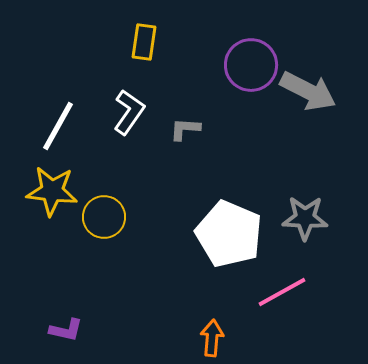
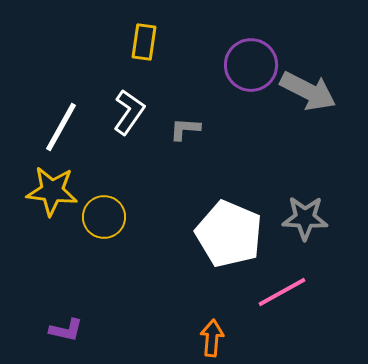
white line: moved 3 px right, 1 px down
